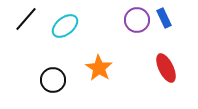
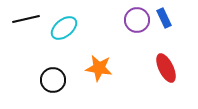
black line: rotated 36 degrees clockwise
cyan ellipse: moved 1 px left, 2 px down
orange star: rotated 24 degrees counterclockwise
